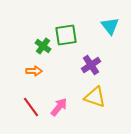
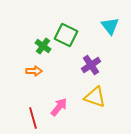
green square: rotated 35 degrees clockwise
red line: moved 2 px right, 11 px down; rotated 20 degrees clockwise
